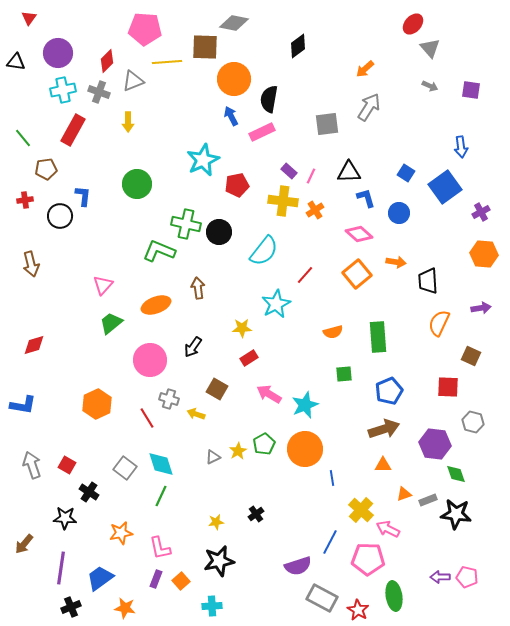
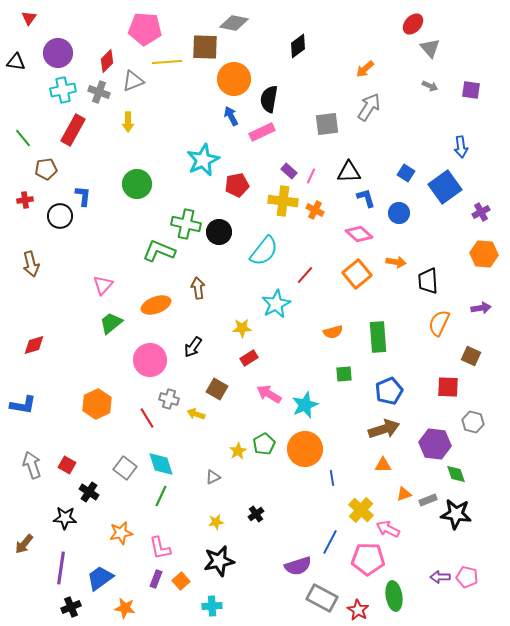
orange cross at (315, 210): rotated 30 degrees counterclockwise
gray triangle at (213, 457): moved 20 px down
